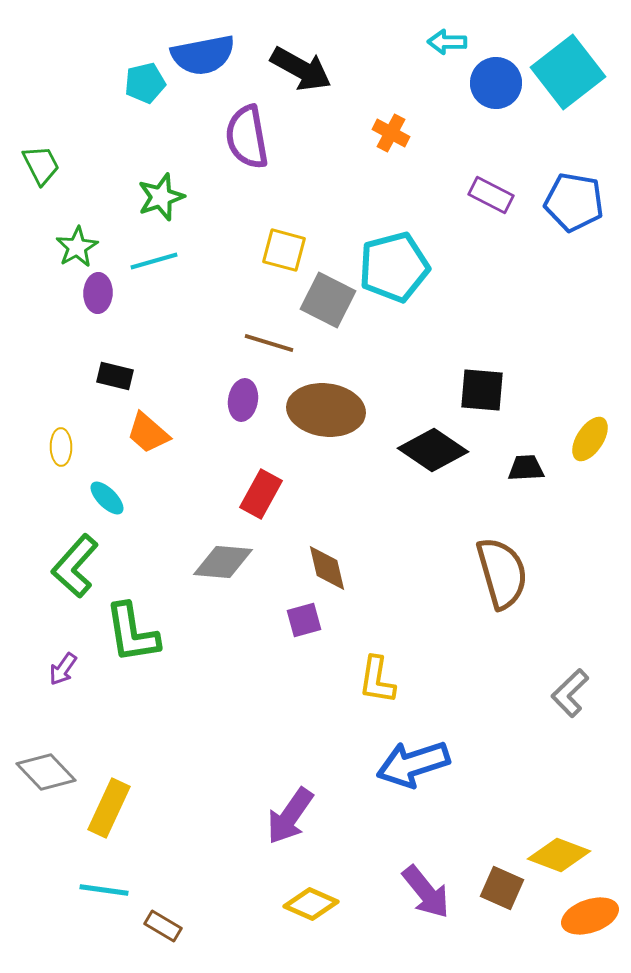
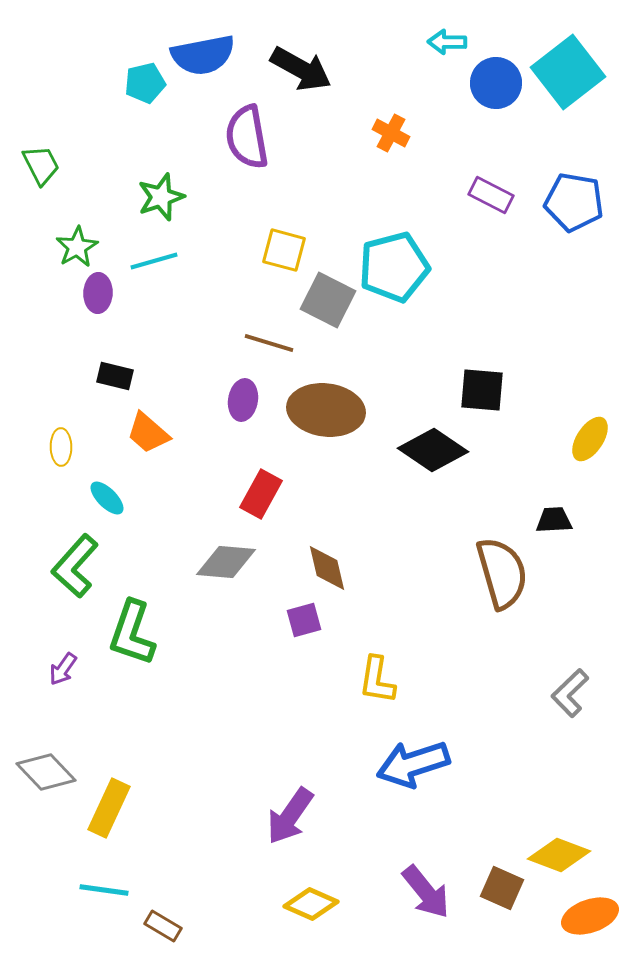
black trapezoid at (526, 468): moved 28 px right, 52 px down
gray diamond at (223, 562): moved 3 px right
green L-shape at (132, 633): rotated 28 degrees clockwise
